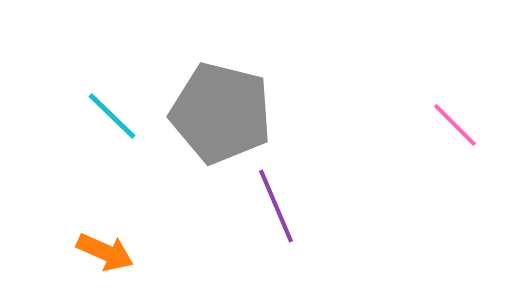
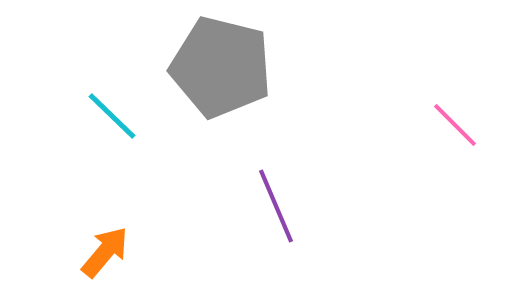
gray pentagon: moved 46 px up
orange arrow: rotated 74 degrees counterclockwise
